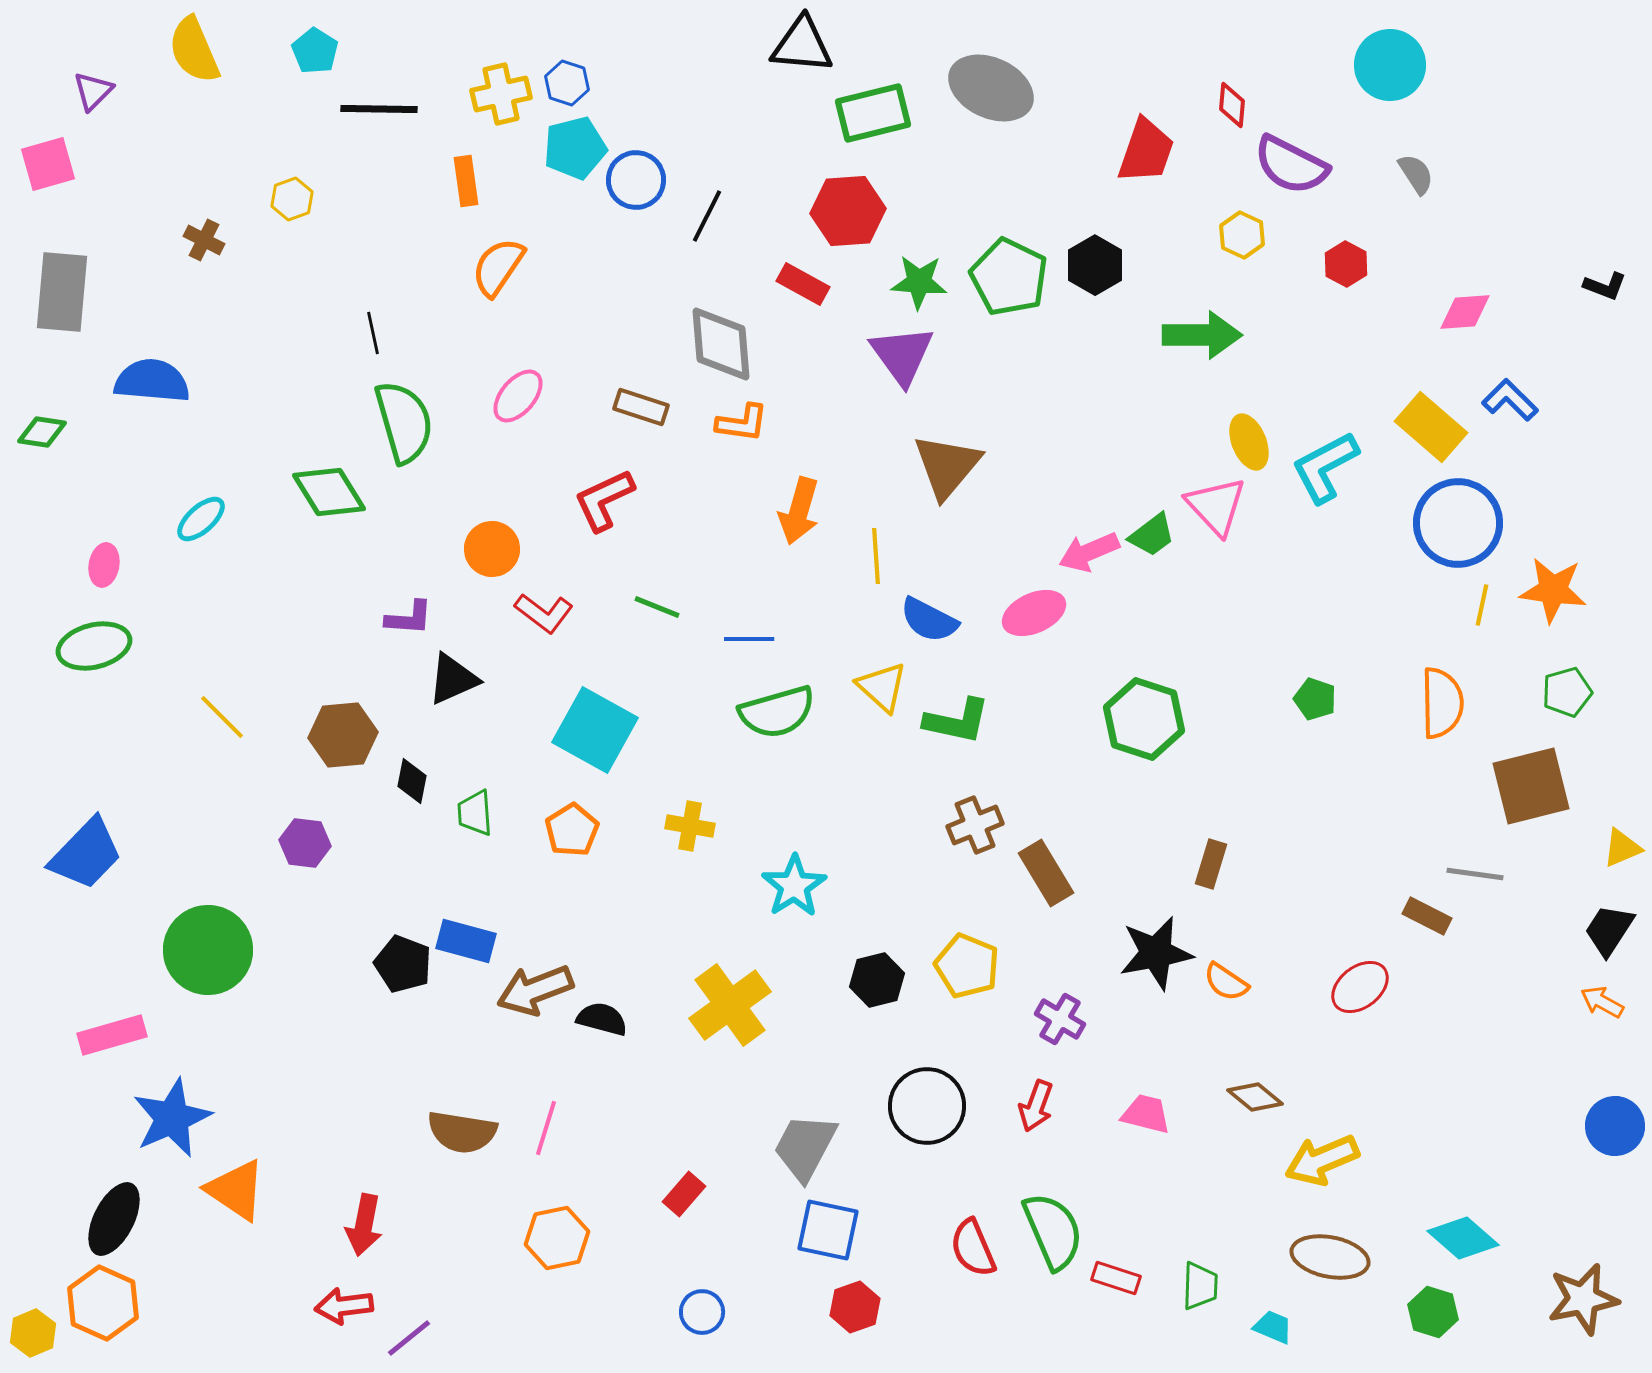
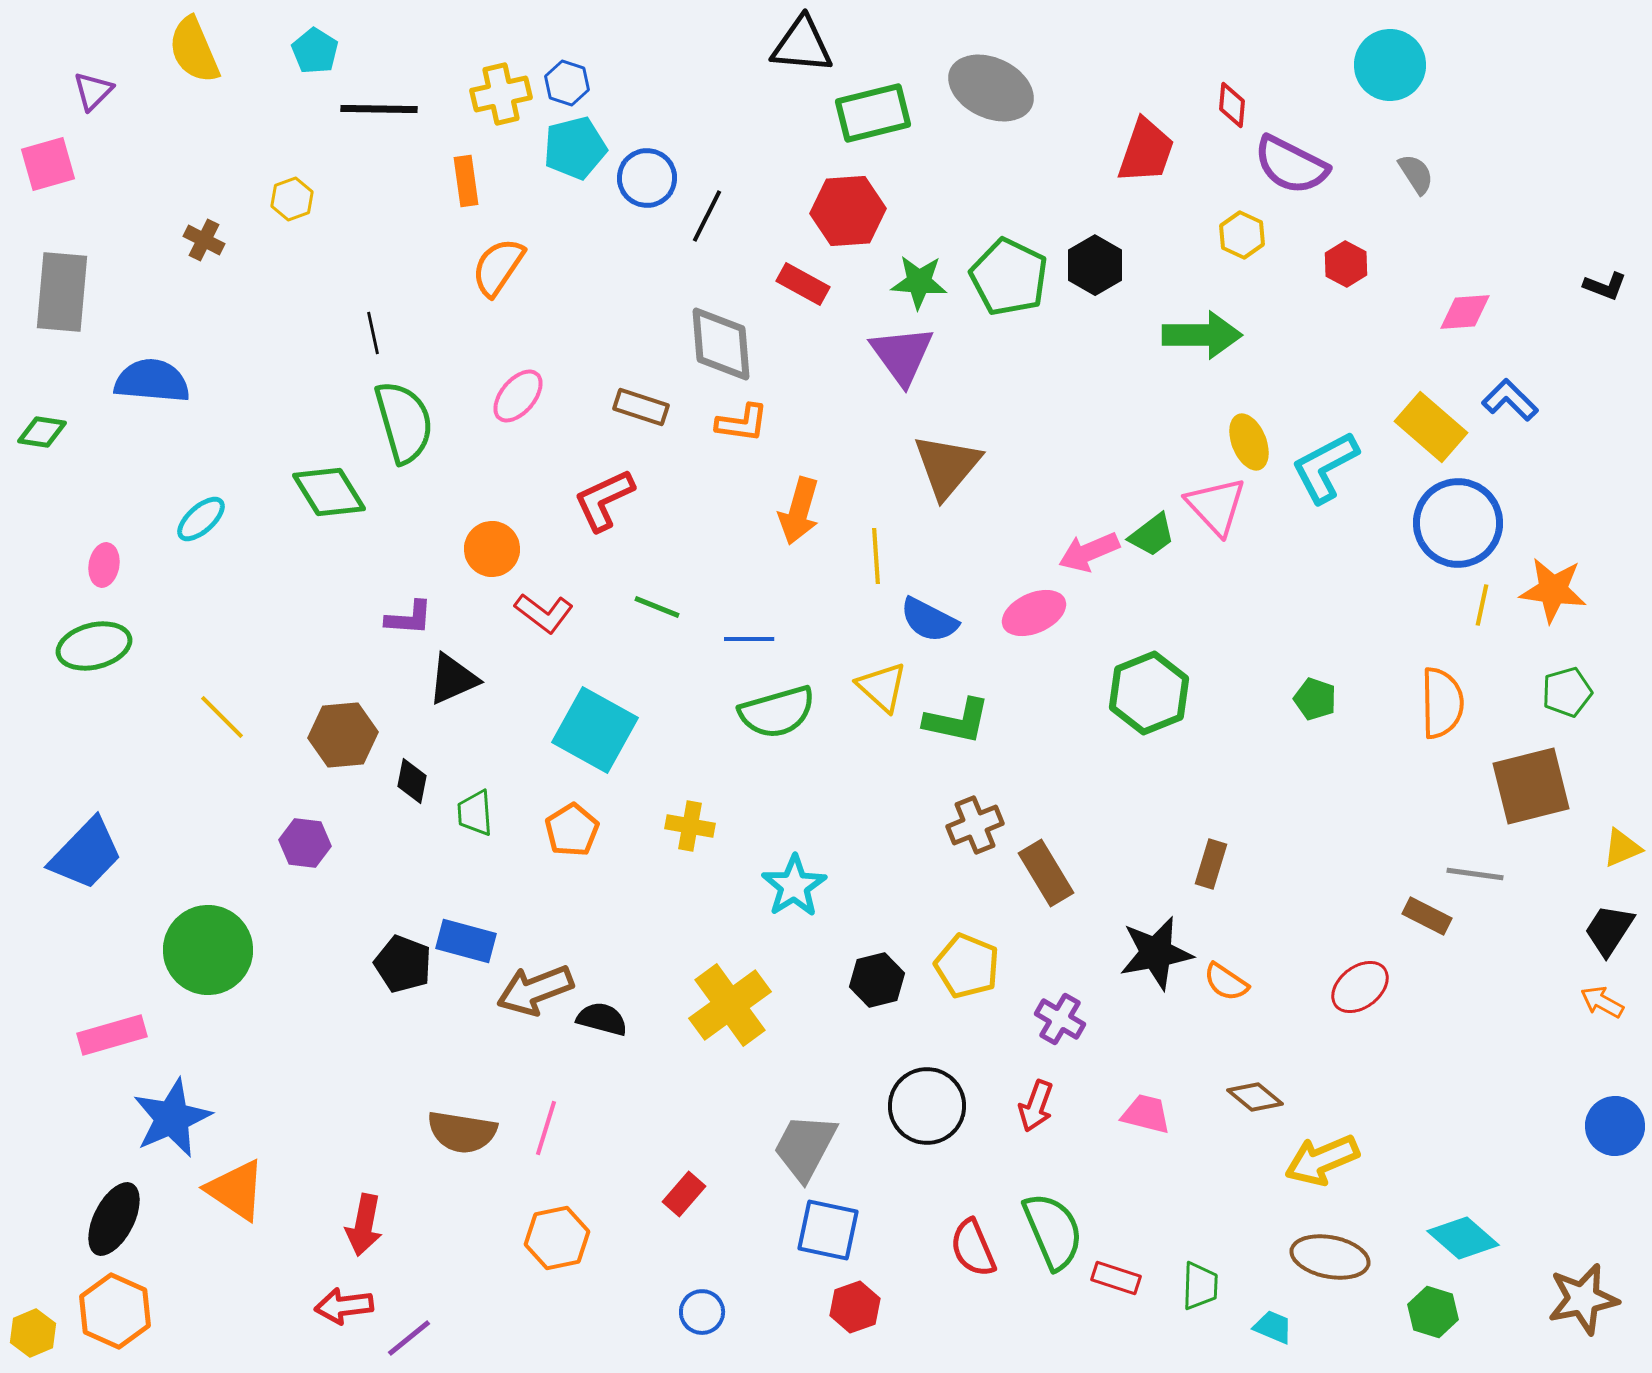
blue circle at (636, 180): moved 11 px right, 2 px up
green hexagon at (1144, 719): moved 5 px right, 26 px up; rotated 20 degrees clockwise
orange hexagon at (103, 1303): moved 12 px right, 8 px down
